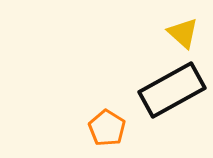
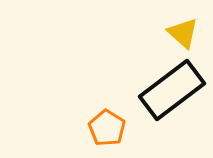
black rectangle: rotated 8 degrees counterclockwise
